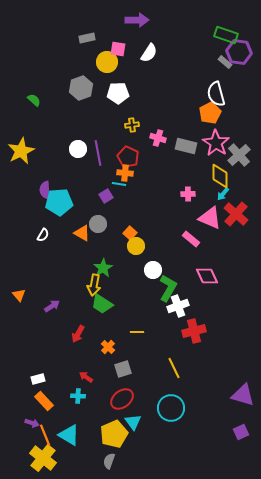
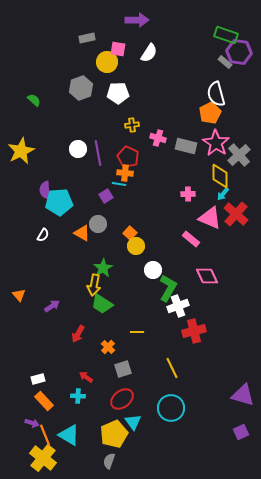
yellow line at (174, 368): moved 2 px left
